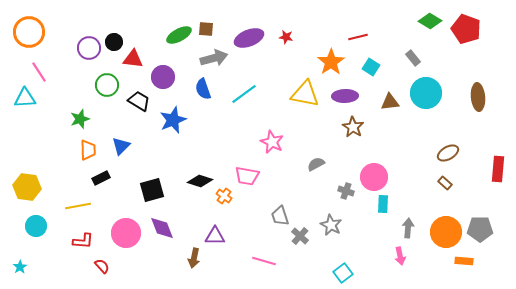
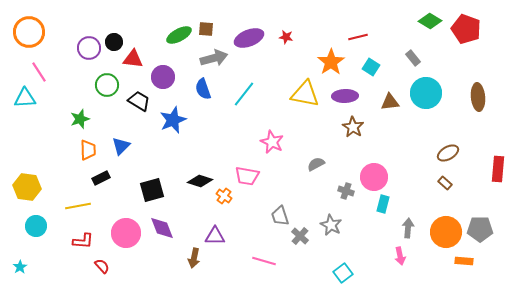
cyan line at (244, 94): rotated 16 degrees counterclockwise
cyan rectangle at (383, 204): rotated 12 degrees clockwise
